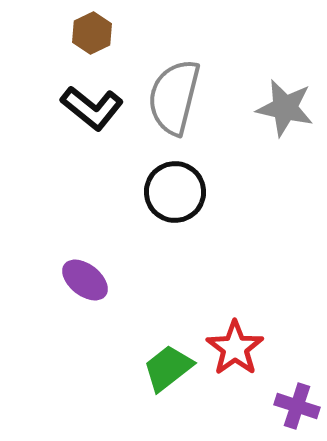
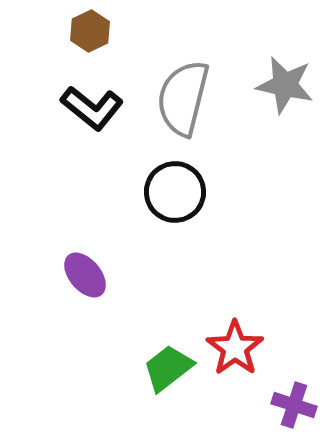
brown hexagon: moved 2 px left, 2 px up
gray semicircle: moved 9 px right, 1 px down
gray star: moved 23 px up
purple ellipse: moved 5 px up; rotated 12 degrees clockwise
purple cross: moved 3 px left, 1 px up
